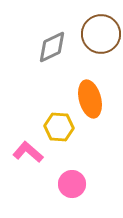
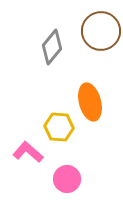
brown circle: moved 3 px up
gray diamond: rotated 24 degrees counterclockwise
orange ellipse: moved 3 px down
pink circle: moved 5 px left, 5 px up
